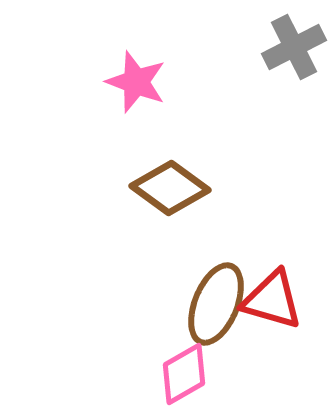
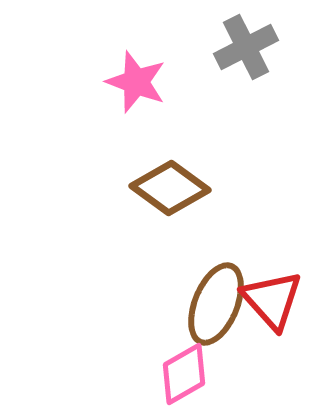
gray cross: moved 48 px left
red triangle: rotated 32 degrees clockwise
